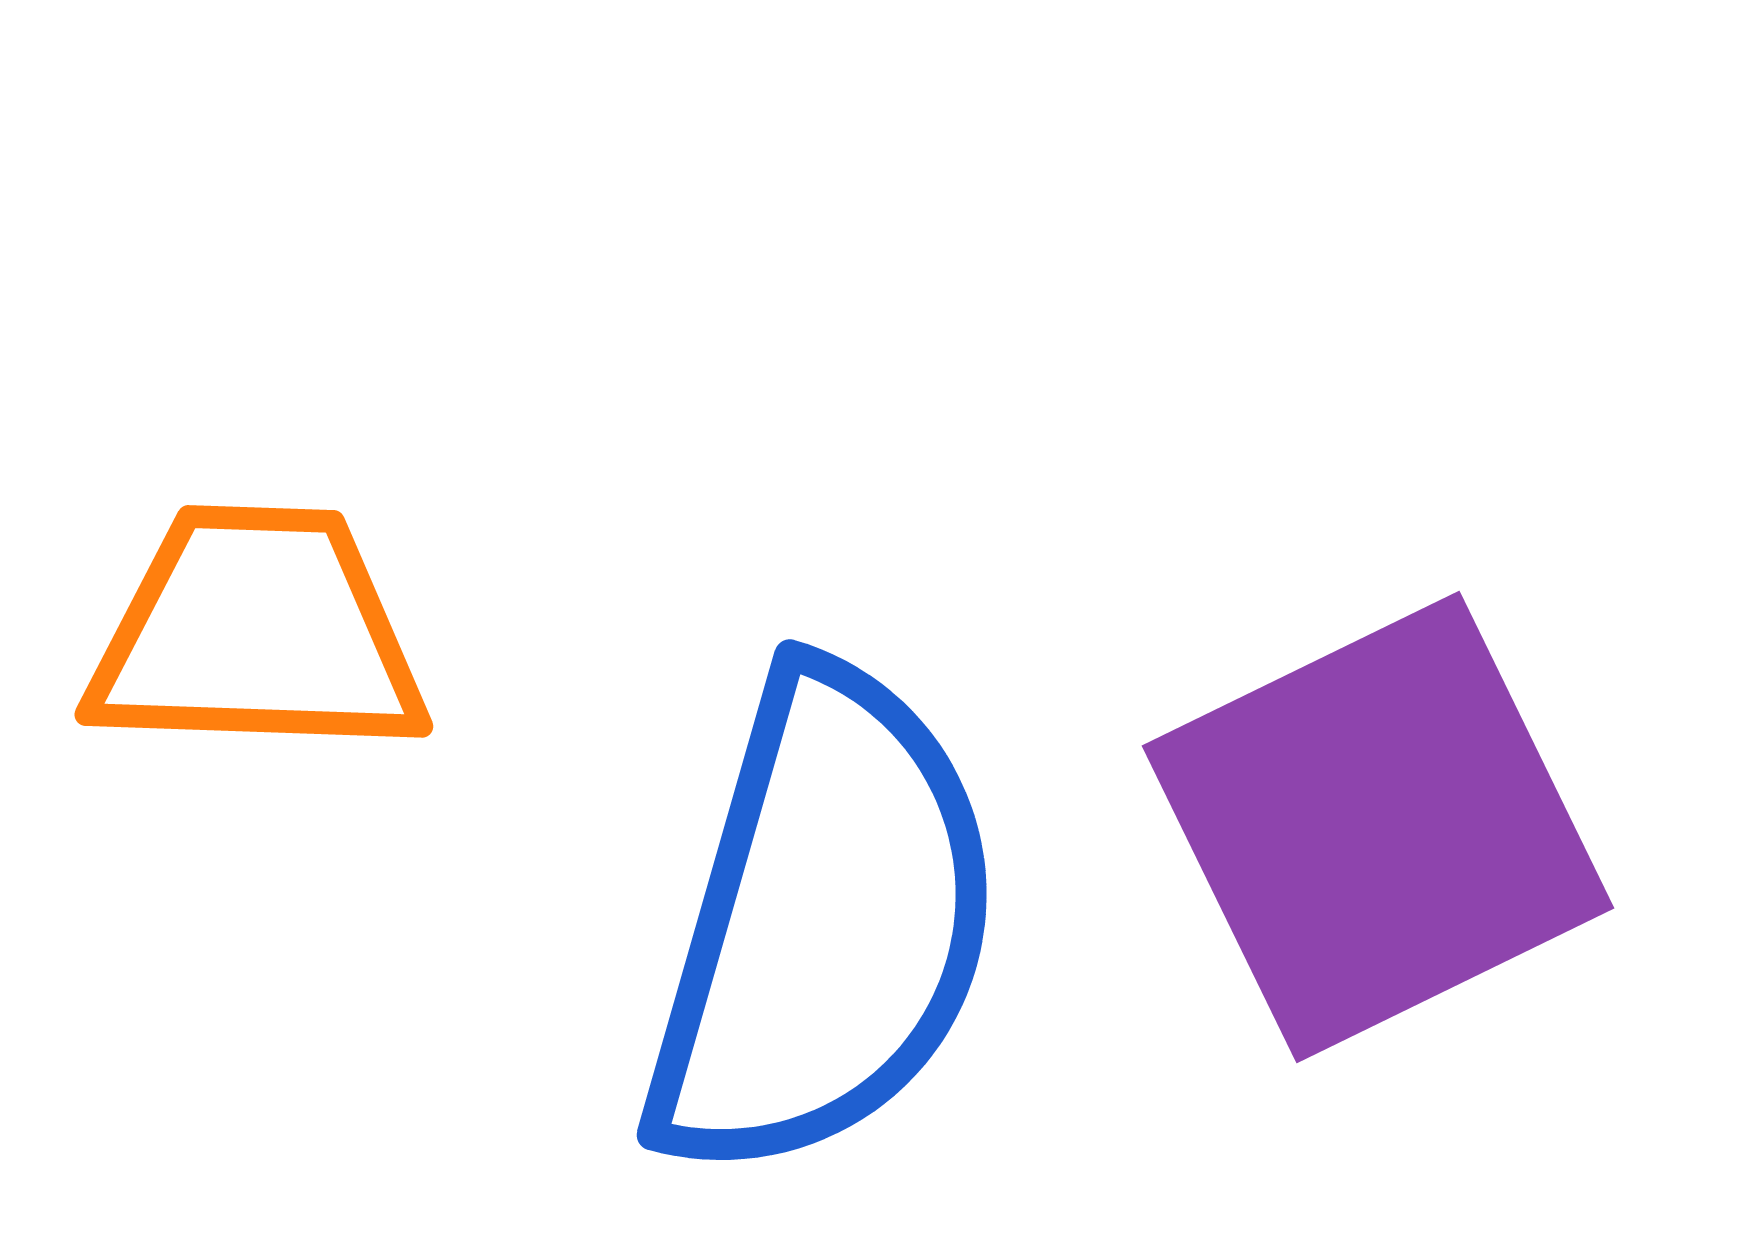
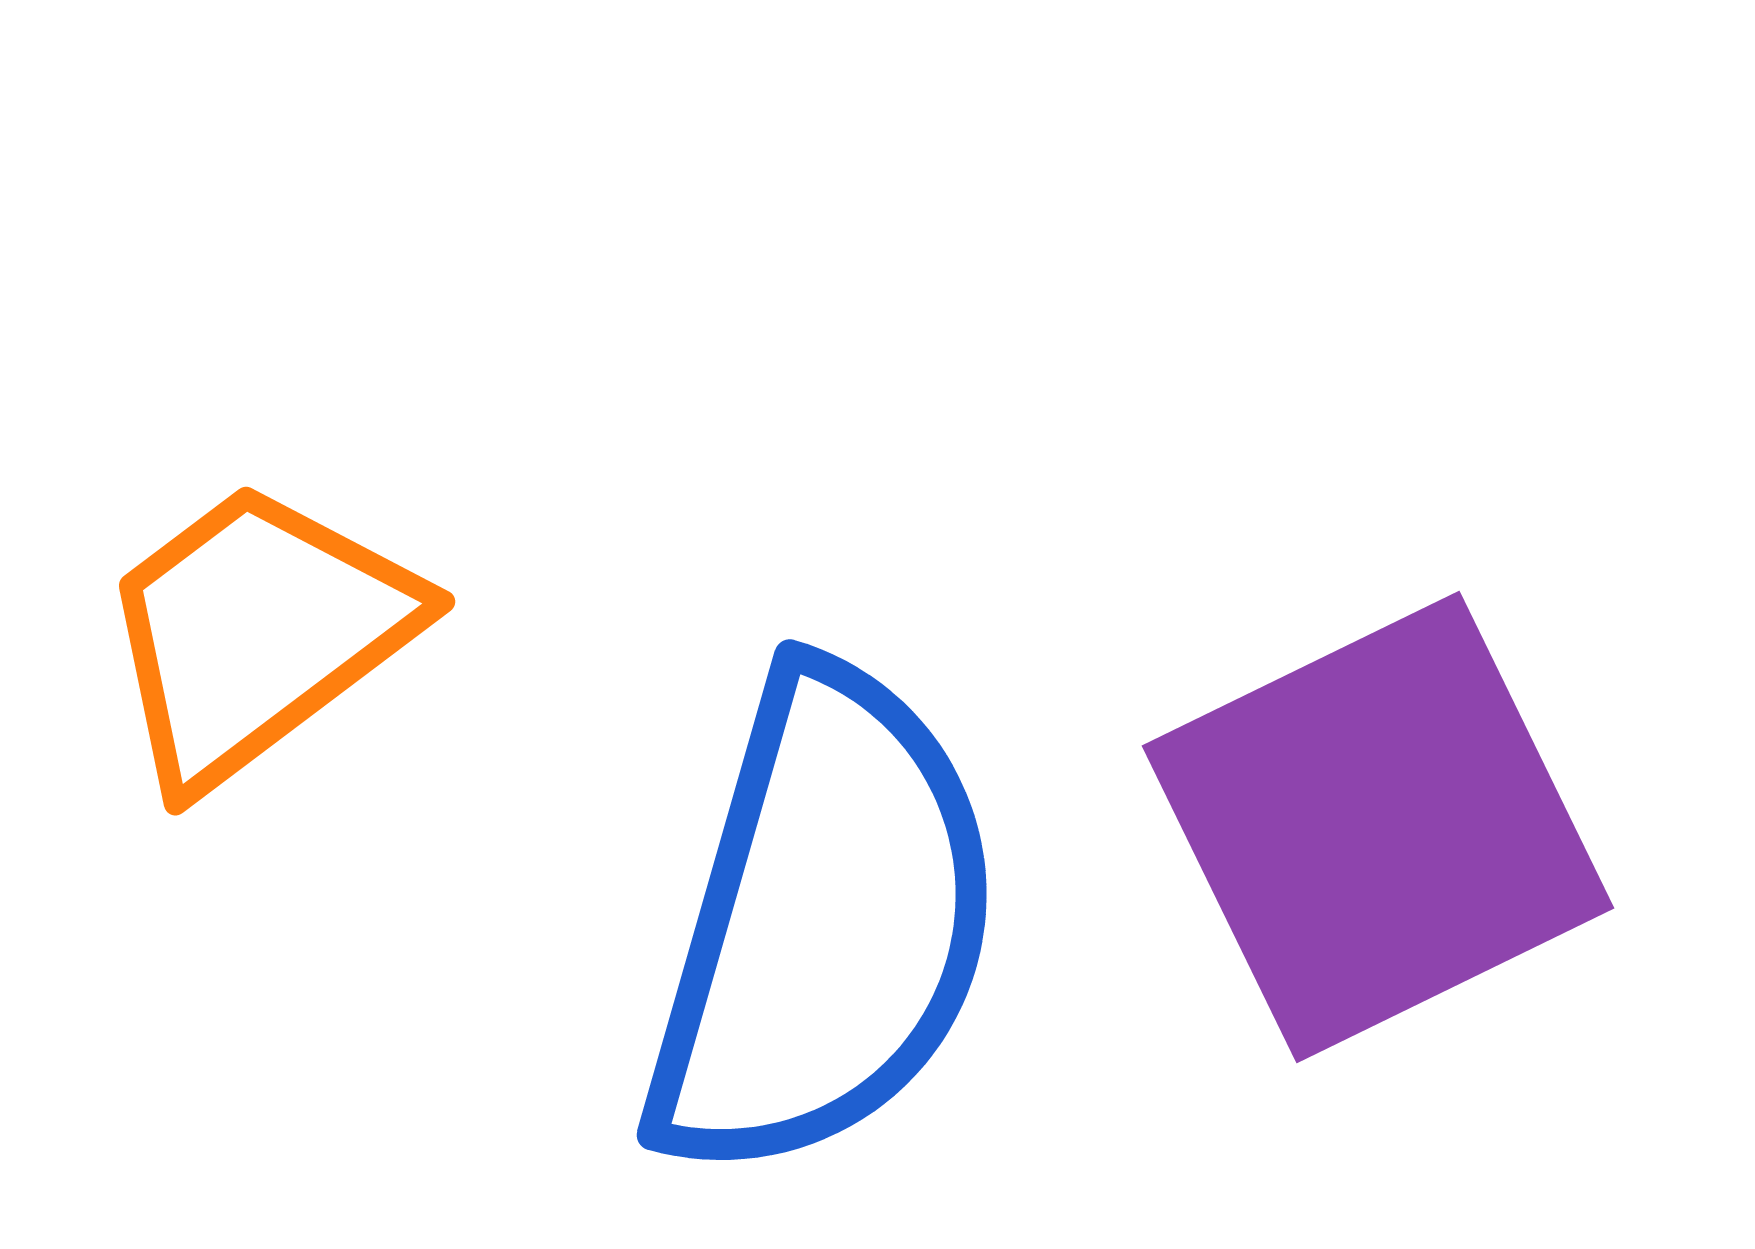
orange trapezoid: rotated 39 degrees counterclockwise
